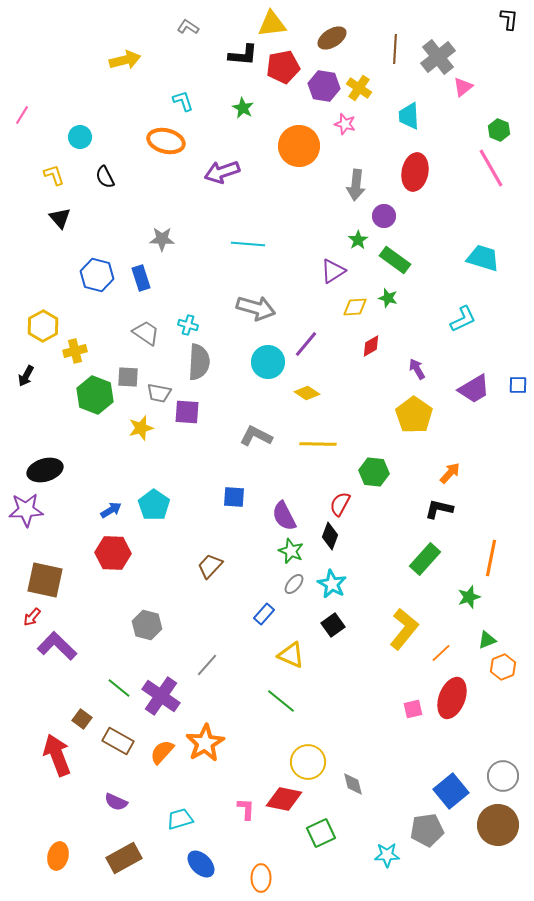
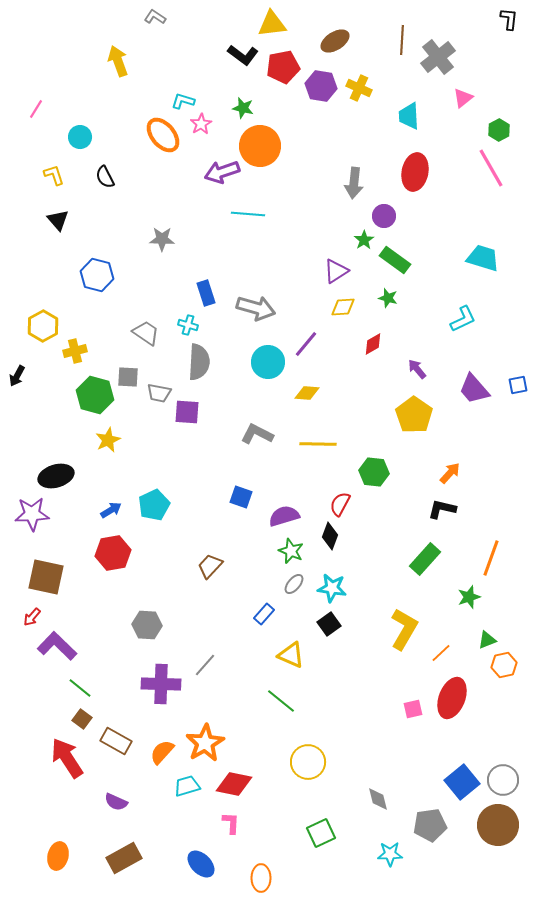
gray L-shape at (188, 27): moved 33 px left, 10 px up
brown ellipse at (332, 38): moved 3 px right, 3 px down
brown line at (395, 49): moved 7 px right, 9 px up
black L-shape at (243, 55): rotated 32 degrees clockwise
yellow arrow at (125, 60): moved 7 px left, 1 px down; rotated 96 degrees counterclockwise
purple hexagon at (324, 86): moved 3 px left
pink triangle at (463, 87): moved 11 px down
yellow cross at (359, 88): rotated 10 degrees counterclockwise
cyan L-shape at (183, 101): rotated 55 degrees counterclockwise
green star at (243, 108): rotated 15 degrees counterclockwise
pink line at (22, 115): moved 14 px right, 6 px up
pink star at (345, 124): moved 144 px left; rotated 25 degrees clockwise
green hexagon at (499, 130): rotated 10 degrees clockwise
orange ellipse at (166, 141): moved 3 px left, 6 px up; rotated 36 degrees clockwise
orange circle at (299, 146): moved 39 px left
gray arrow at (356, 185): moved 2 px left, 2 px up
black triangle at (60, 218): moved 2 px left, 2 px down
green star at (358, 240): moved 6 px right
cyan line at (248, 244): moved 30 px up
purple triangle at (333, 271): moved 3 px right
blue rectangle at (141, 278): moved 65 px right, 15 px down
yellow diamond at (355, 307): moved 12 px left
red diamond at (371, 346): moved 2 px right, 2 px up
purple arrow at (417, 369): rotated 10 degrees counterclockwise
black arrow at (26, 376): moved 9 px left
blue square at (518, 385): rotated 12 degrees counterclockwise
purple trapezoid at (474, 389): rotated 80 degrees clockwise
yellow diamond at (307, 393): rotated 30 degrees counterclockwise
green hexagon at (95, 395): rotated 6 degrees counterclockwise
yellow star at (141, 428): moved 33 px left, 12 px down; rotated 10 degrees counterclockwise
gray L-shape at (256, 436): moved 1 px right, 2 px up
black ellipse at (45, 470): moved 11 px right, 6 px down
blue square at (234, 497): moved 7 px right; rotated 15 degrees clockwise
cyan pentagon at (154, 505): rotated 12 degrees clockwise
black L-shape at (439, 509): moved 3 px right
purple star at (26, 510): moved 6 px right, 4 px down
purple semicircle at (284, 516): rotated 100 degrees clockwise
red hexagon at (113, 553): rotated 12 degrees counterclockwise
orange line at (491, 558): rotated 9 degrees clockwise
brown square at (45, 580): moved 1 px right, 3 px up
cyan star at (332, 584): moved 4 px down; rotated 20 degrees counterclockwise
gray hexagon at (147, 625): rotated 12 degrees counterclockwise
black square at (333, 625): moved 4 px left, 1 px up
yellow L-shape at (404, 629): rotated 9 degrees counterclockwise
gray line at (207, 665): moved 2 px left
orange hexagon at (503, 667): moved 1 px right, 2 px up; rotated 10 degrees clockwise
green line at (119, 688): moved 39 px left
purple cross at (161, 696): moved 12 px up; rotated 33 degrees counterclockwise
brown rectangle at (118, 741): moved 2 px left
red arrow at (57, 755): moved 10 px right, 3 px down; rotated 12 degrees counterclockwise
gray circle at (503, 776): moved 4 px down
gray diamond at (353, 784): moved 25 px right, 15 px down
blue square at (451, 791): moved 11 px right, 9 px up
red diamond at (284, 799): moved 50 px left, 15 px up
pink L-shape at (246, 809): moved 15 px left, 14 px down
cyan trapezoid at (180, 819): moved 7 px right, 33 px up
gray pentagon at (427, 830): moved 3 px right, 5 px up
cyan star at (387, 855): moved 3 px right, 1 px up
